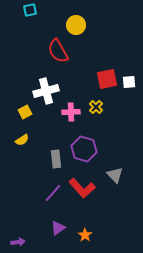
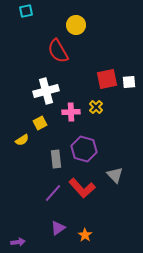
cyan square: moved 4 px left, 1 px down
yellow square: moved 15 px right, 11 px down
